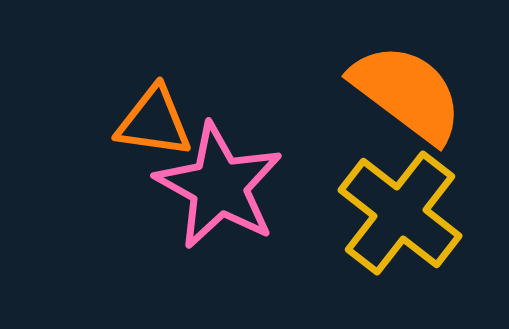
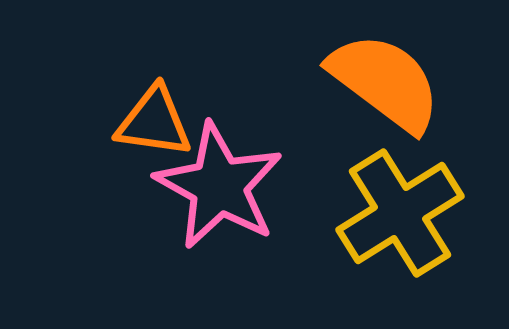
orange semicircle: moved 22 px left, 11 px up
yellow cross: rotated 20 degrees clockwise
